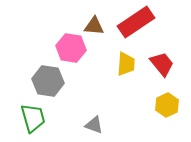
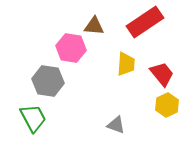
red rectangle: moved 9 px right
red trapezoid: moved 10 px down
green trapezoid: rotated 12 degrees counterclockwise
gray triangle: moved 22 px right
